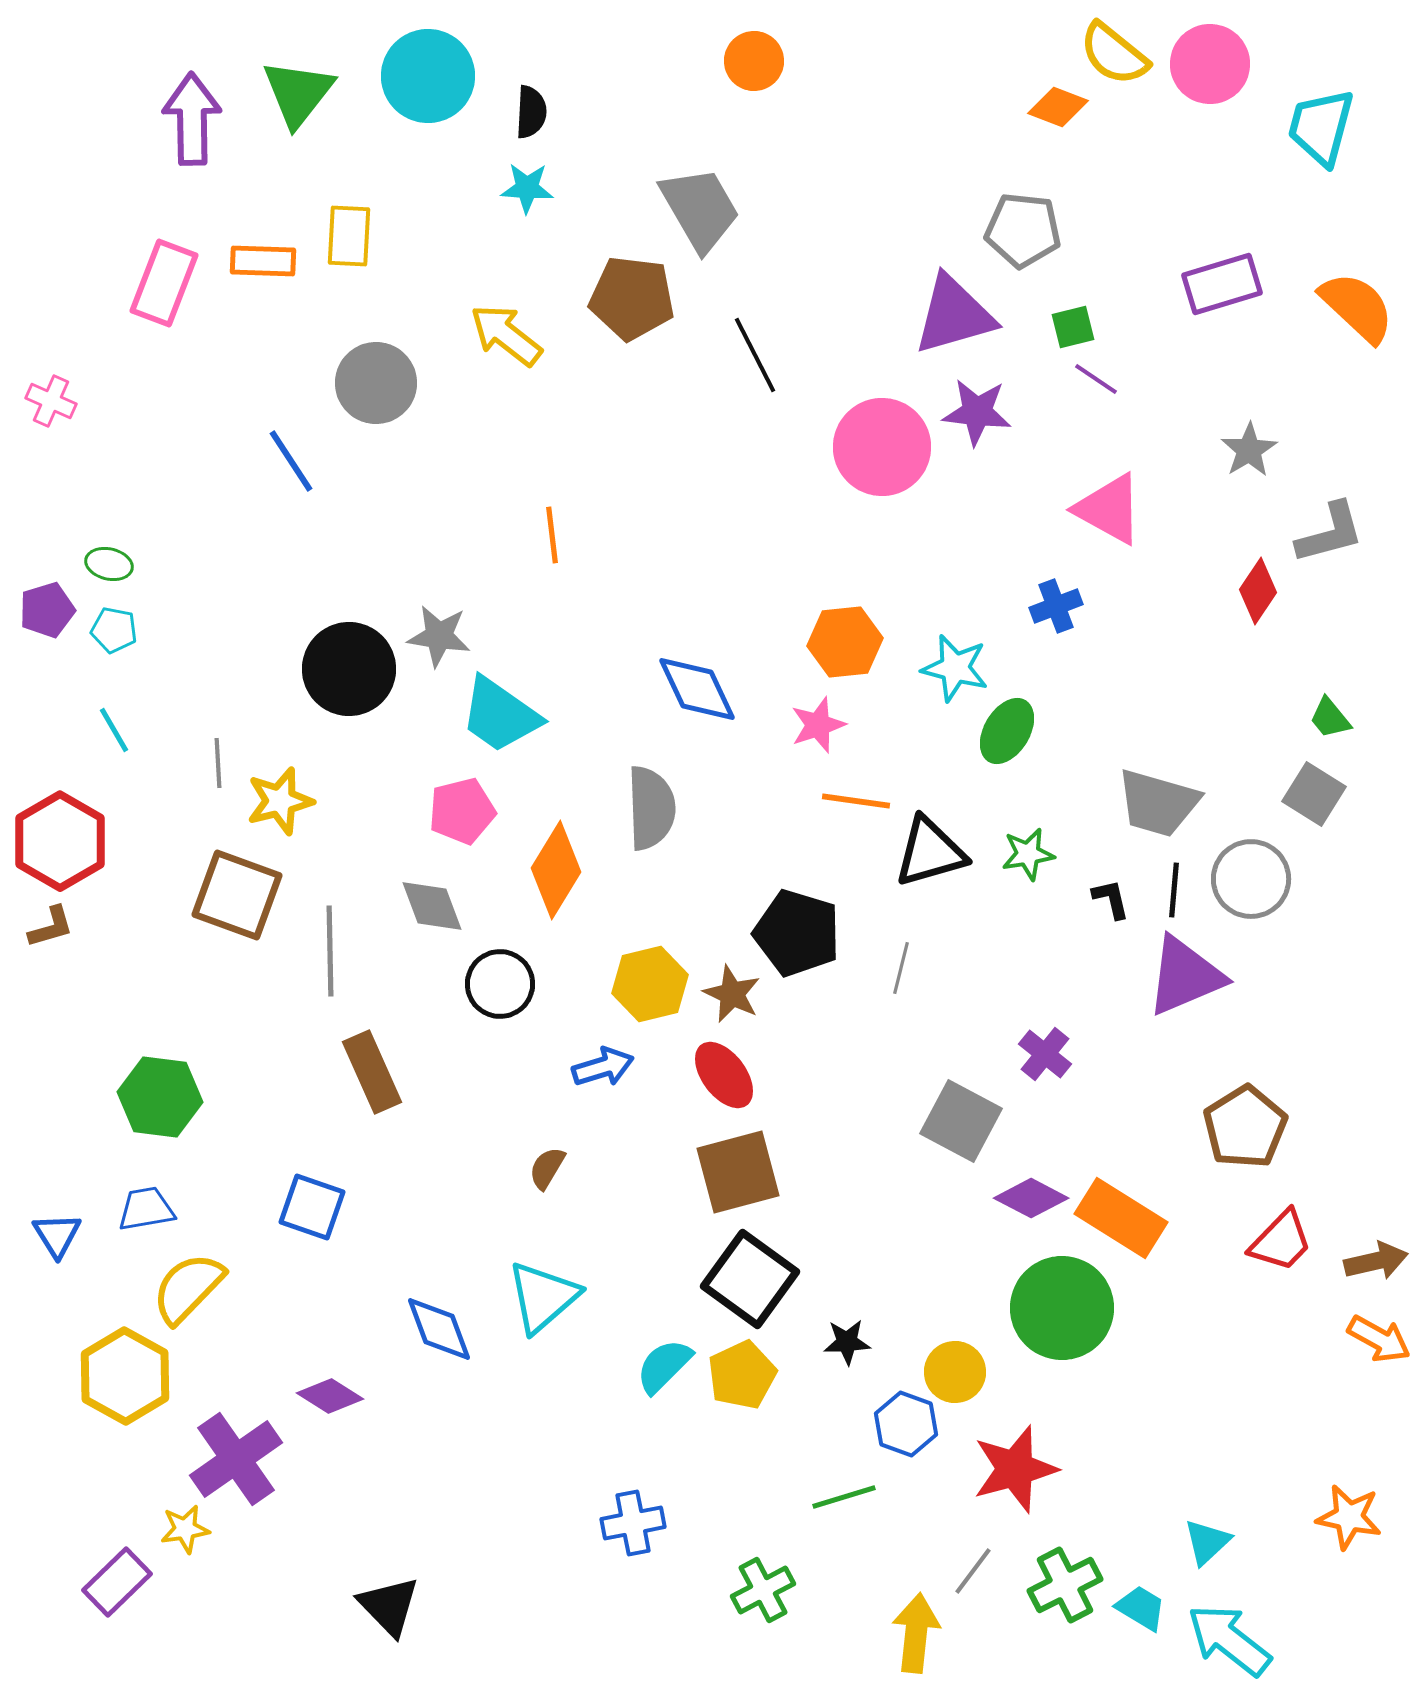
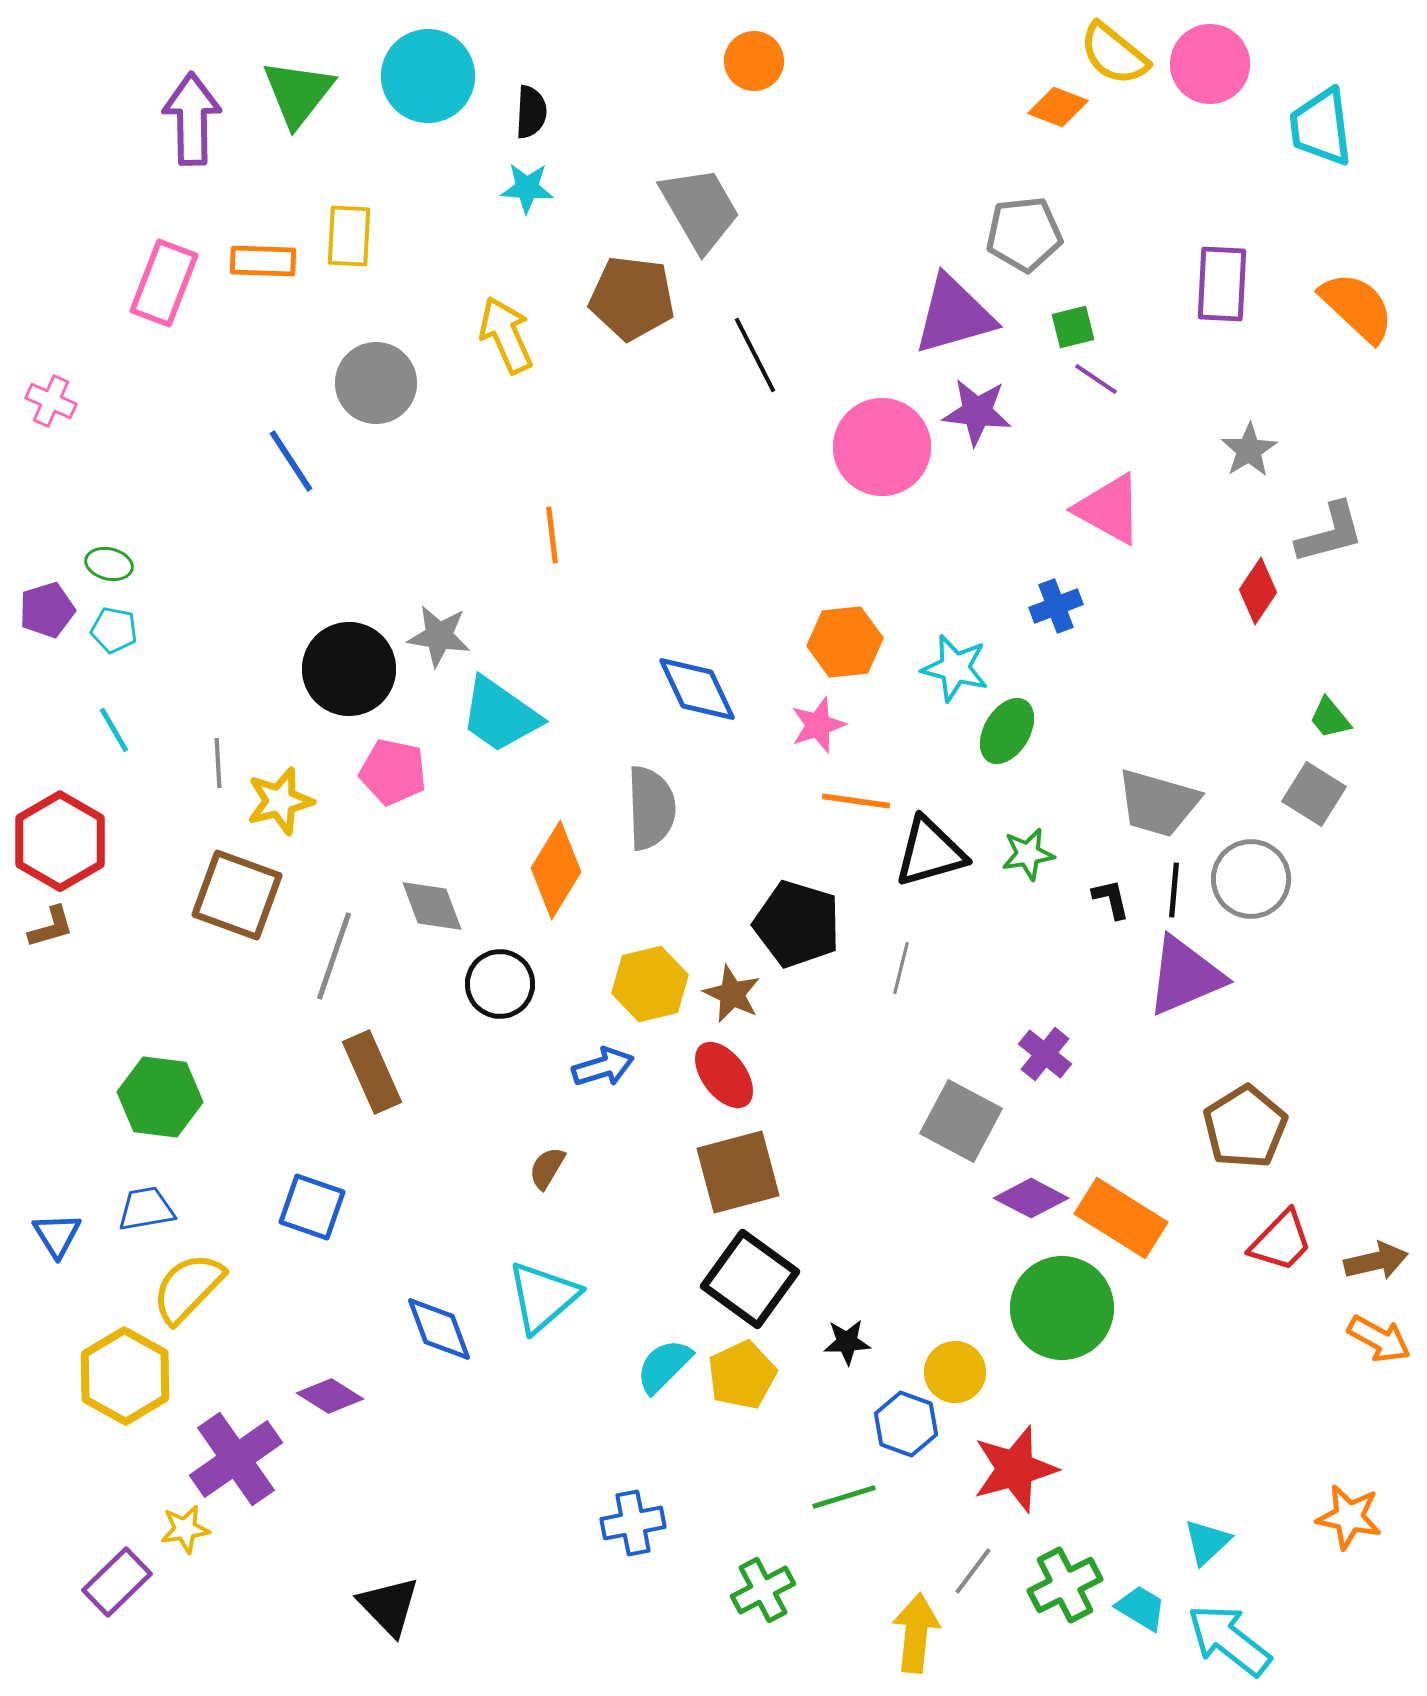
cyan trapezoid at (1321, 127): rotated 22 degrees counterclockwise
gray pentagon at (1023, 230): moved 1 px right, 4 px down; rotated 12 degrees counterclockwise
purple rectangle at (1222, 284): rotated 70 degrees counterclockwise
yellow arrow at (506, 335): rotated 28 degrees clockwise
pink pentagon at (462, 811): moved 69 px left, 39 px up; rotated 26 degrees clockwise
black pentagon at (797, 933): moved 9 px up
gray line at (330, 951): moved 4 px right, 5 px down; rotated 20 degrees clockwise
